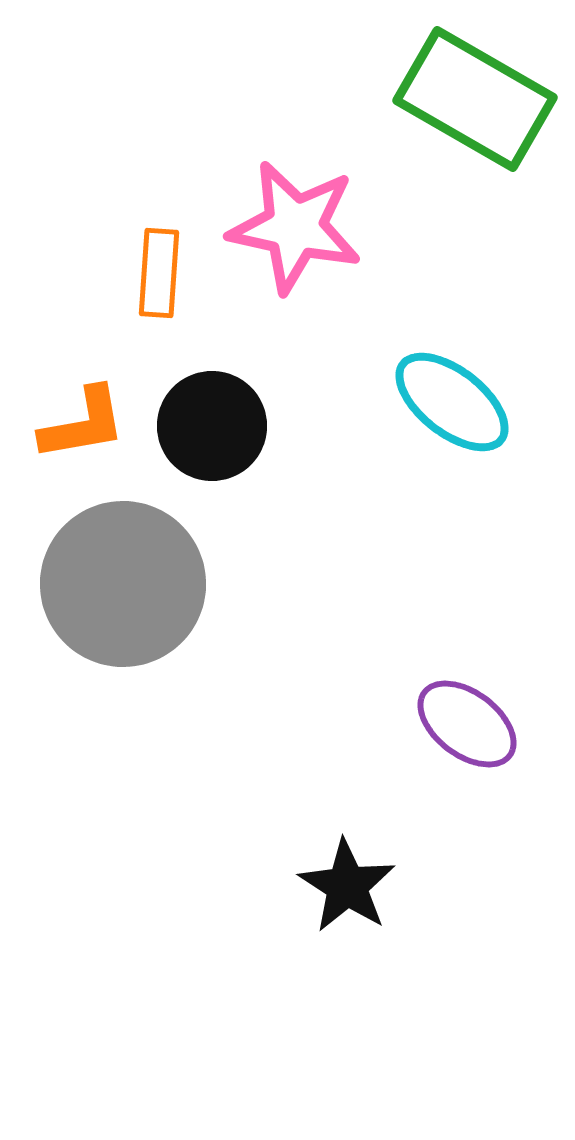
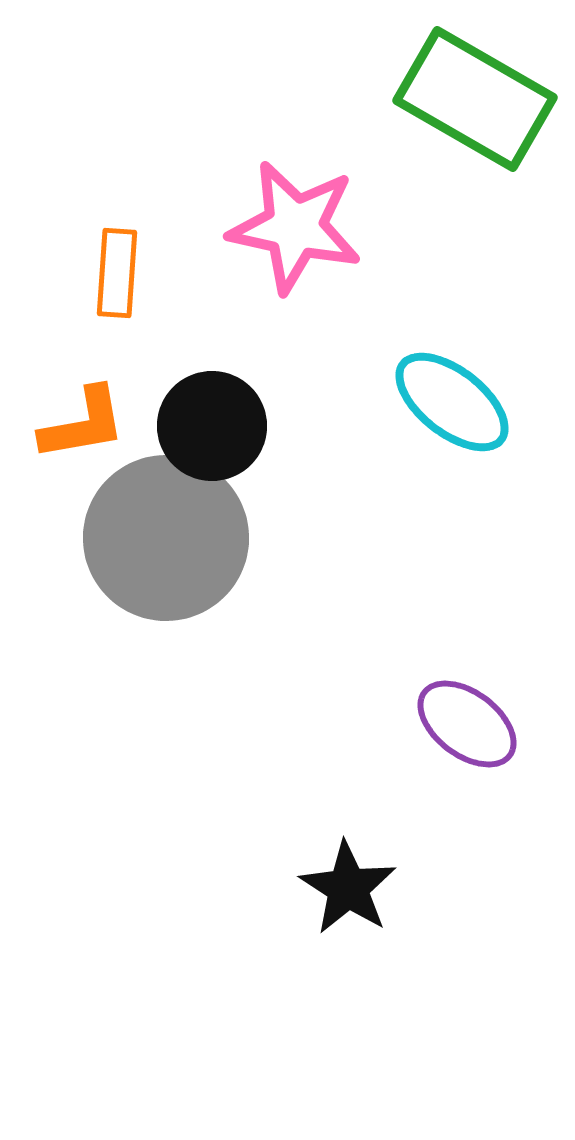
orange rectangle: moved 42 px left
gray circle: moved 43 px right, 46 px up
black star: moved 1 px right, 2 px down
